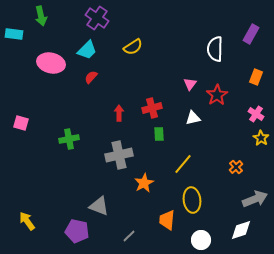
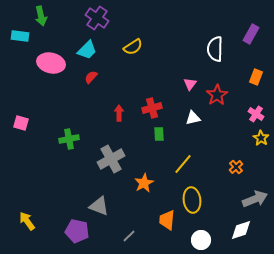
cyan rectangle: moved 6 px right, 2 px down
gray cross: moved 8 px left, 4 px down; rotated 16 degrees counterclockwise
